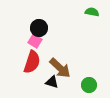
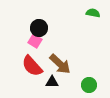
green semicircle: moved 1 px right, 1 px down
red semicircle: moved 4 px down; rotated 120 degrees clockwise
brown arrow: moved 4 px up
black triangle: rotated 16 degrees counterclockwise
